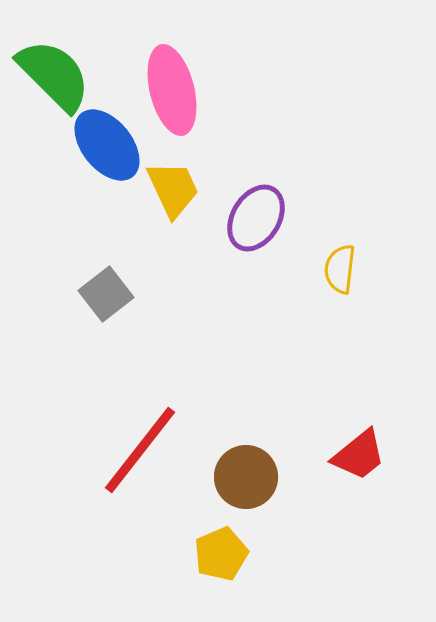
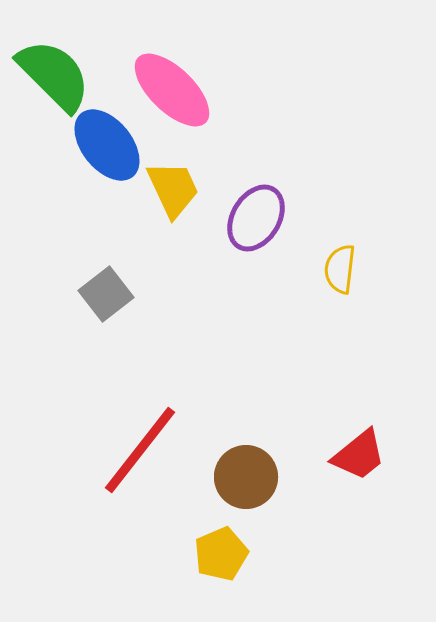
pink ellipse: rotated 32 degrees counterclockwise
